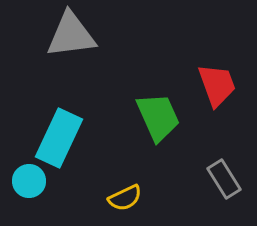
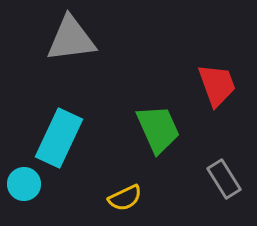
gray triangle: moved 4 px down
green trapezoid: moved 12 px down
cyan circle: moved 5 px left, 3 px down
